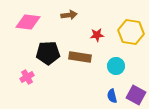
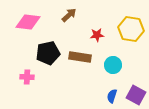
brown arrow: rotated 35 degrees counterclockwise
yellow hexagon: moved 3 px up
black pentagon: rotated 10 degrees counterclockwise
cyan circle: moved 3 px left, 1 px up
pink cross: rotated 32 degrees clockwise
blue semicircle: rotated 32 degrees clockwise
